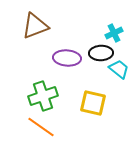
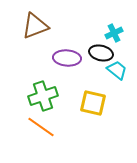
black ellipse: rotated 15 degrees clockwise
cyan trapezoid: moved 2 px left, 1 px down
